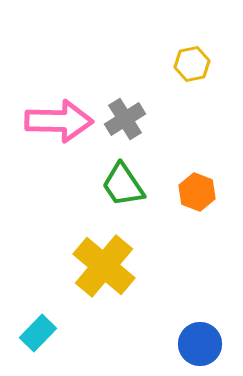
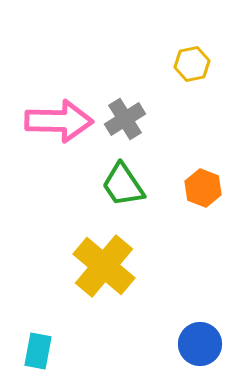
orange hexagon: moved 6 px right, 4 px up
cyan rectangle: moved 18 px down; rotated 33 degrees counterclockwise
